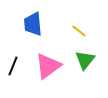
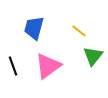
blue trapezoid: moved 1 px right, 4 px down; rotated 20 degrees clockwise
green triangle: moved 8 px right, 4 px up
black line: rotated 42 degrees counterclockwise
